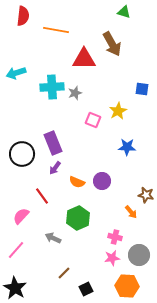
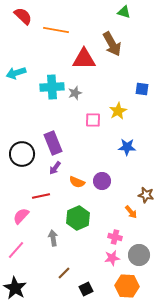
red semicircle: rotated 54 degrees counterclockwise
pink square: rotated 21 degrees counterclockwise
red line: moved 1 px left; rotated 66 degrees counterclockwise
gray arrow: rotated 56 degrees clockwise
